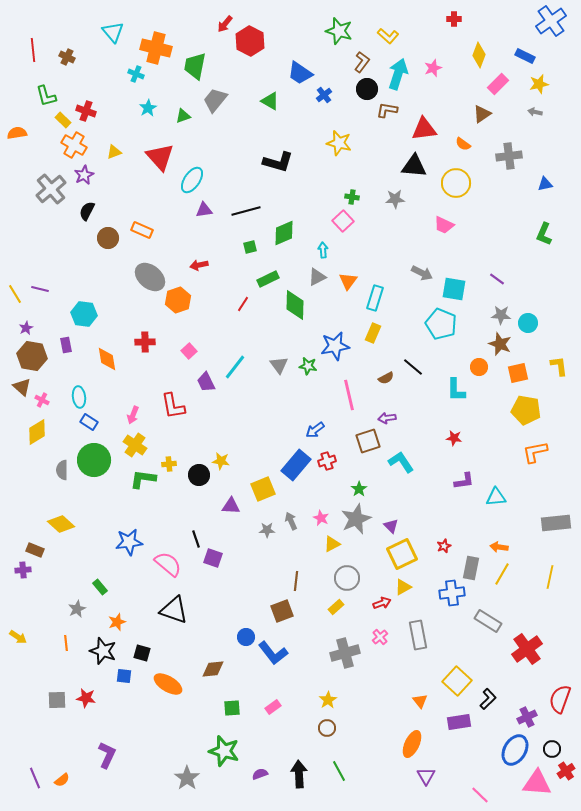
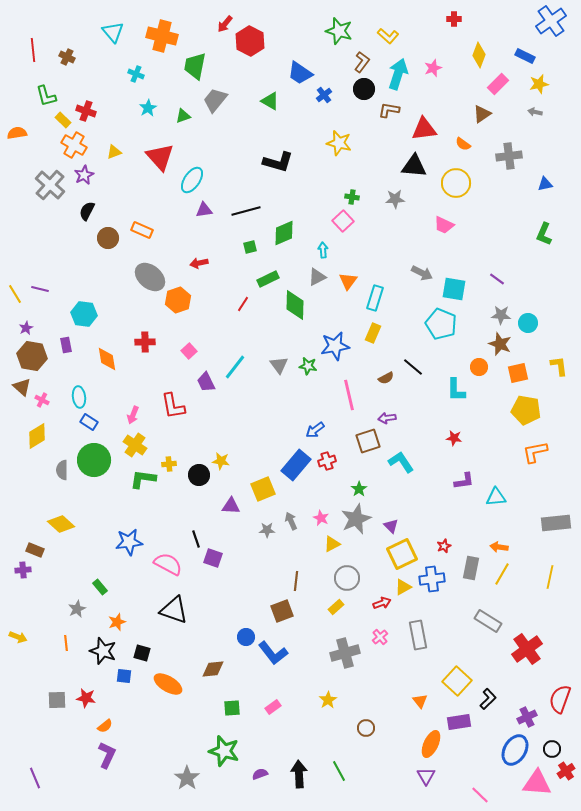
orange cross at (156, 48): moved 6 px right, 12 px up
black circle at (367, 89): moved 3 px left
brown L-shape at (387, 110): moved 2 px right
gray cross at (51, 189): moved 1 px left, 4 px up; rotated 8 degrees counterclockwise
red arrow at (199, 265): moved 2 px up
yellow diamond at (37, 432): moved 4 px down
pink semicircle at (168, 564): rotated 12 degrees counterclockwise
blue cross at (452, 593): moved 20 px left, 14 px up
yellow arrow at (18, 637): rotated 12 degrees counterclockwise
brown circle at (327, 728): moved 39 px right
orange ellipse at (412, 744): moved 19 px right
orange semicircle at (62, 780): moved 43 px right, 54 px up
